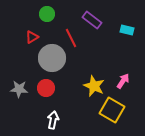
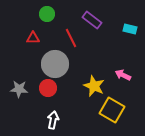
cyan rectangle: moved 3 px right, 1 px up
red triangle: moved 1 px right, 1 px down; rotated 32 degrees clockwise
gray circle: moved 3 px right, 6 px down
pink arrow: moved 6 px up; rotated 98 degrees counterclockwise
red circle: moved 2 px right
